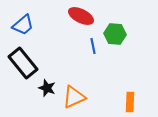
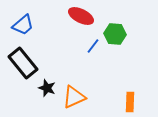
blue line: rotated 49 degrees clockwise
